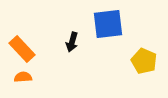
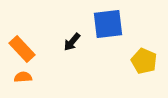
black arrow: rotated 24 degrees clockwise
